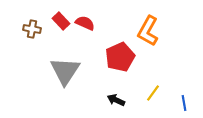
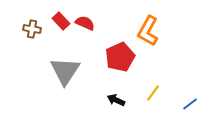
blue line: moved 6 px right, 1 px down; rotated 63 degrees clockwise
